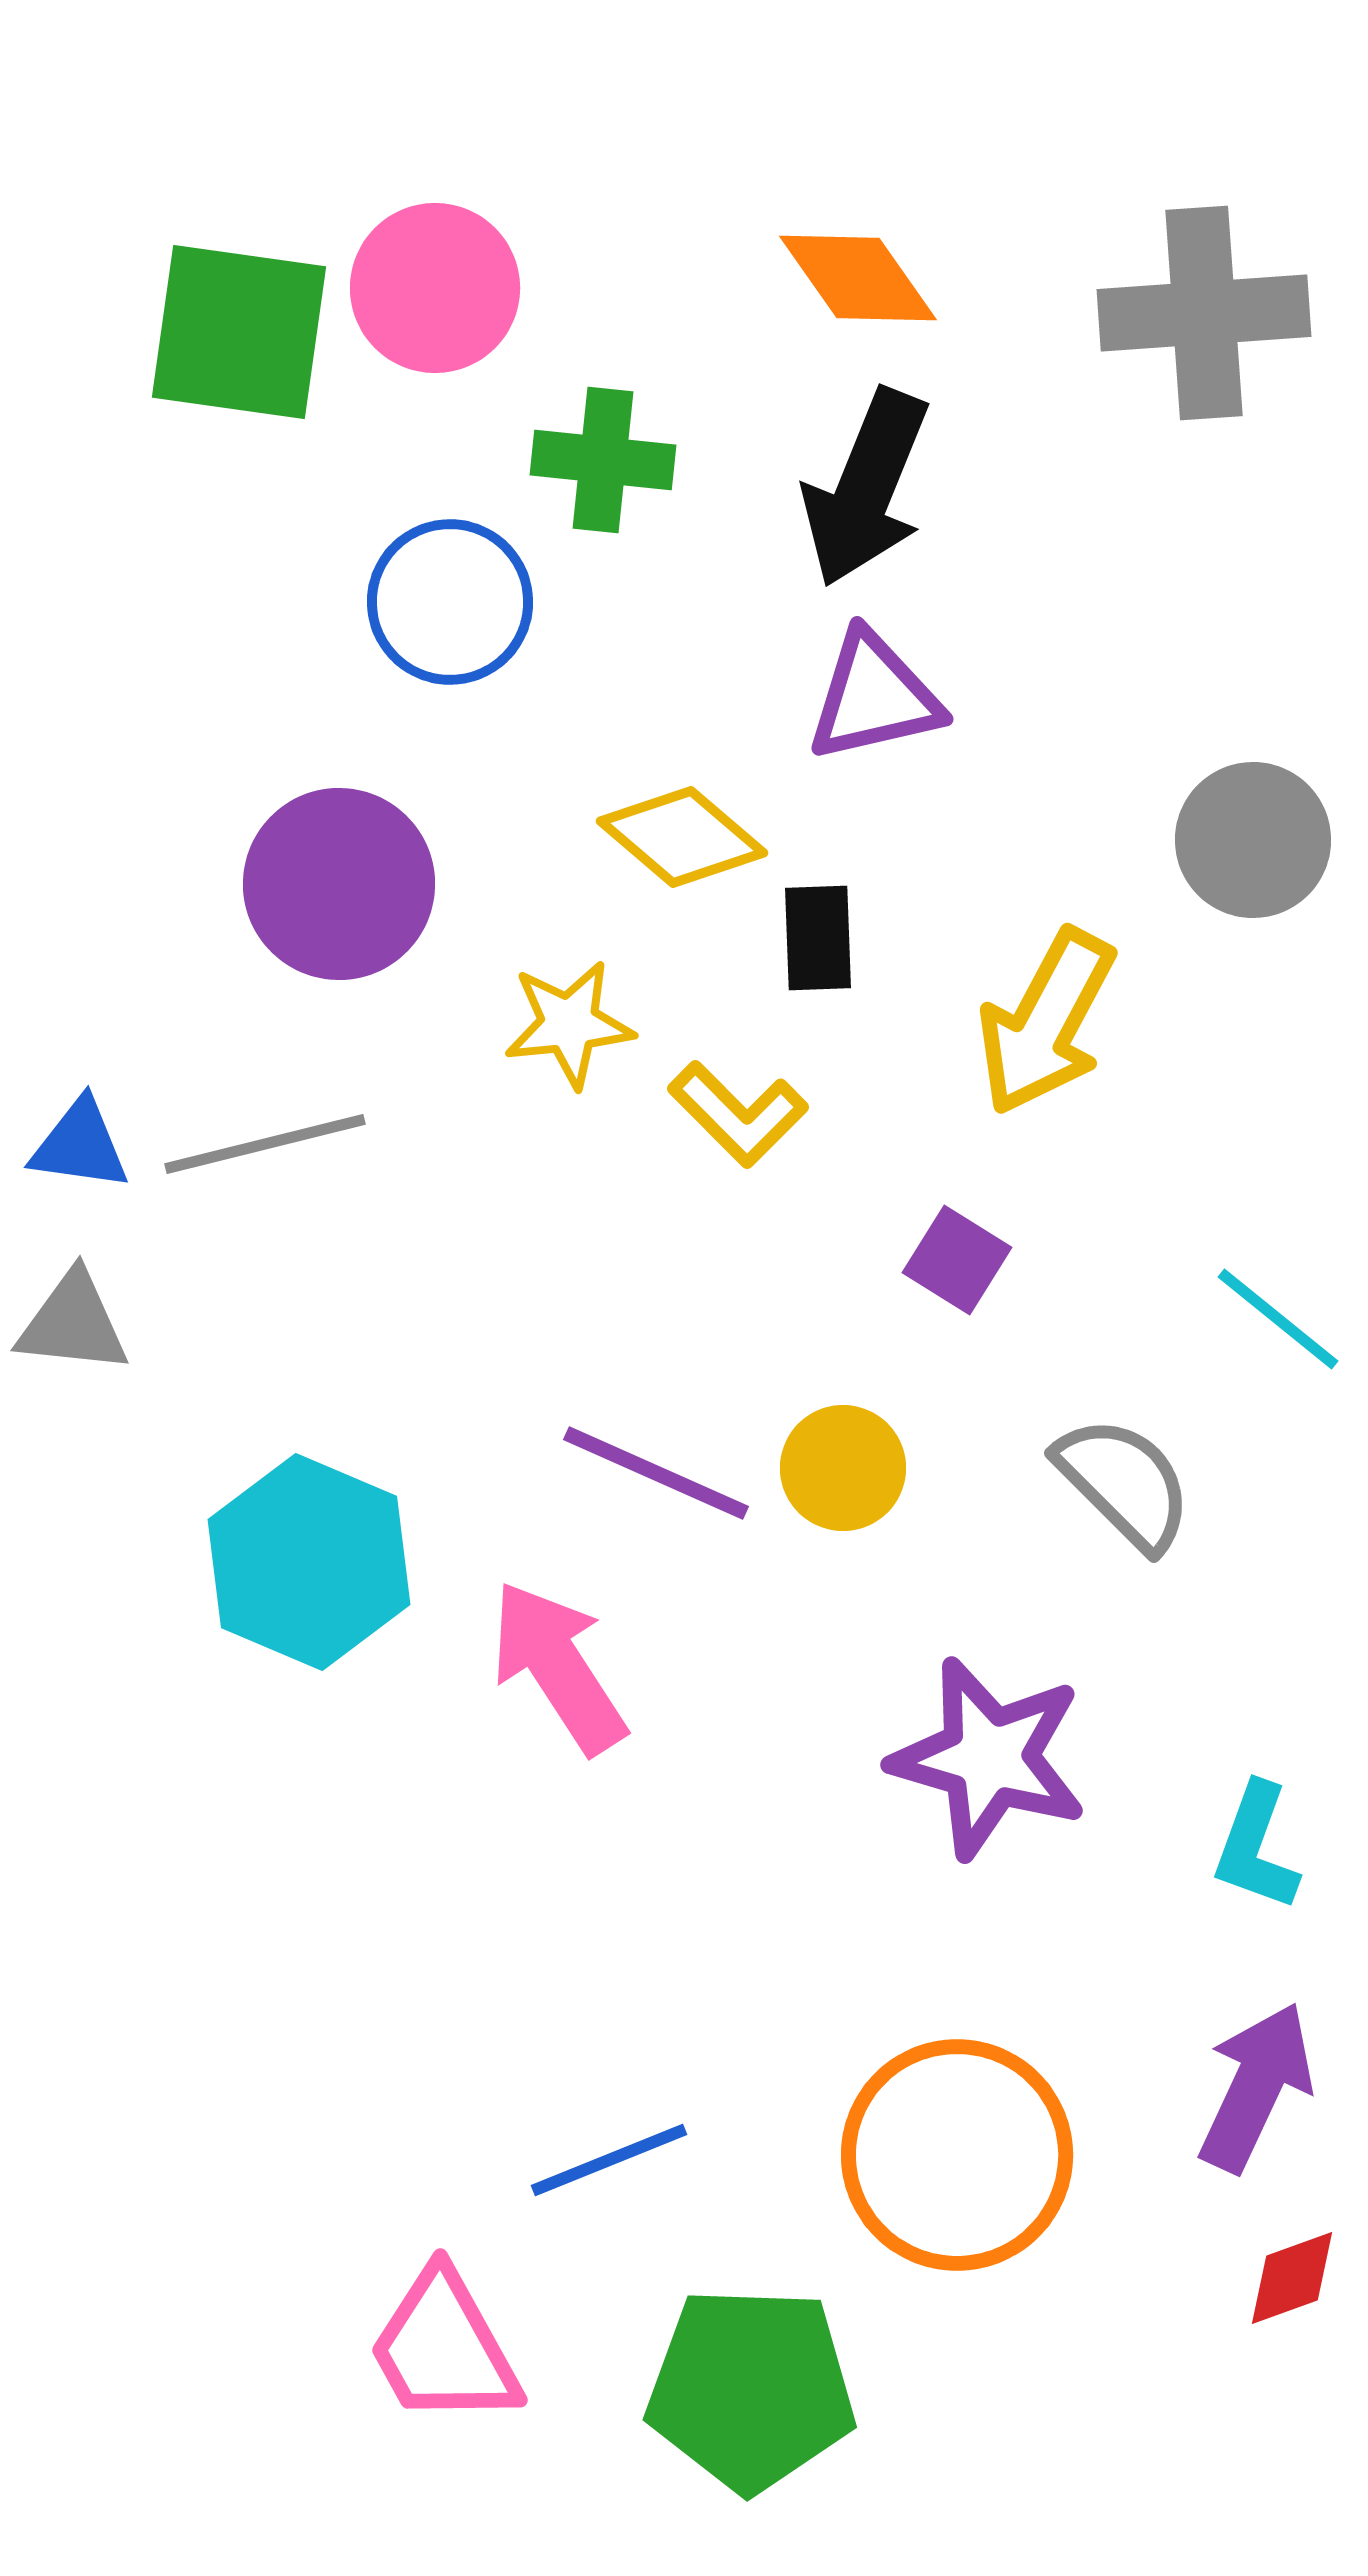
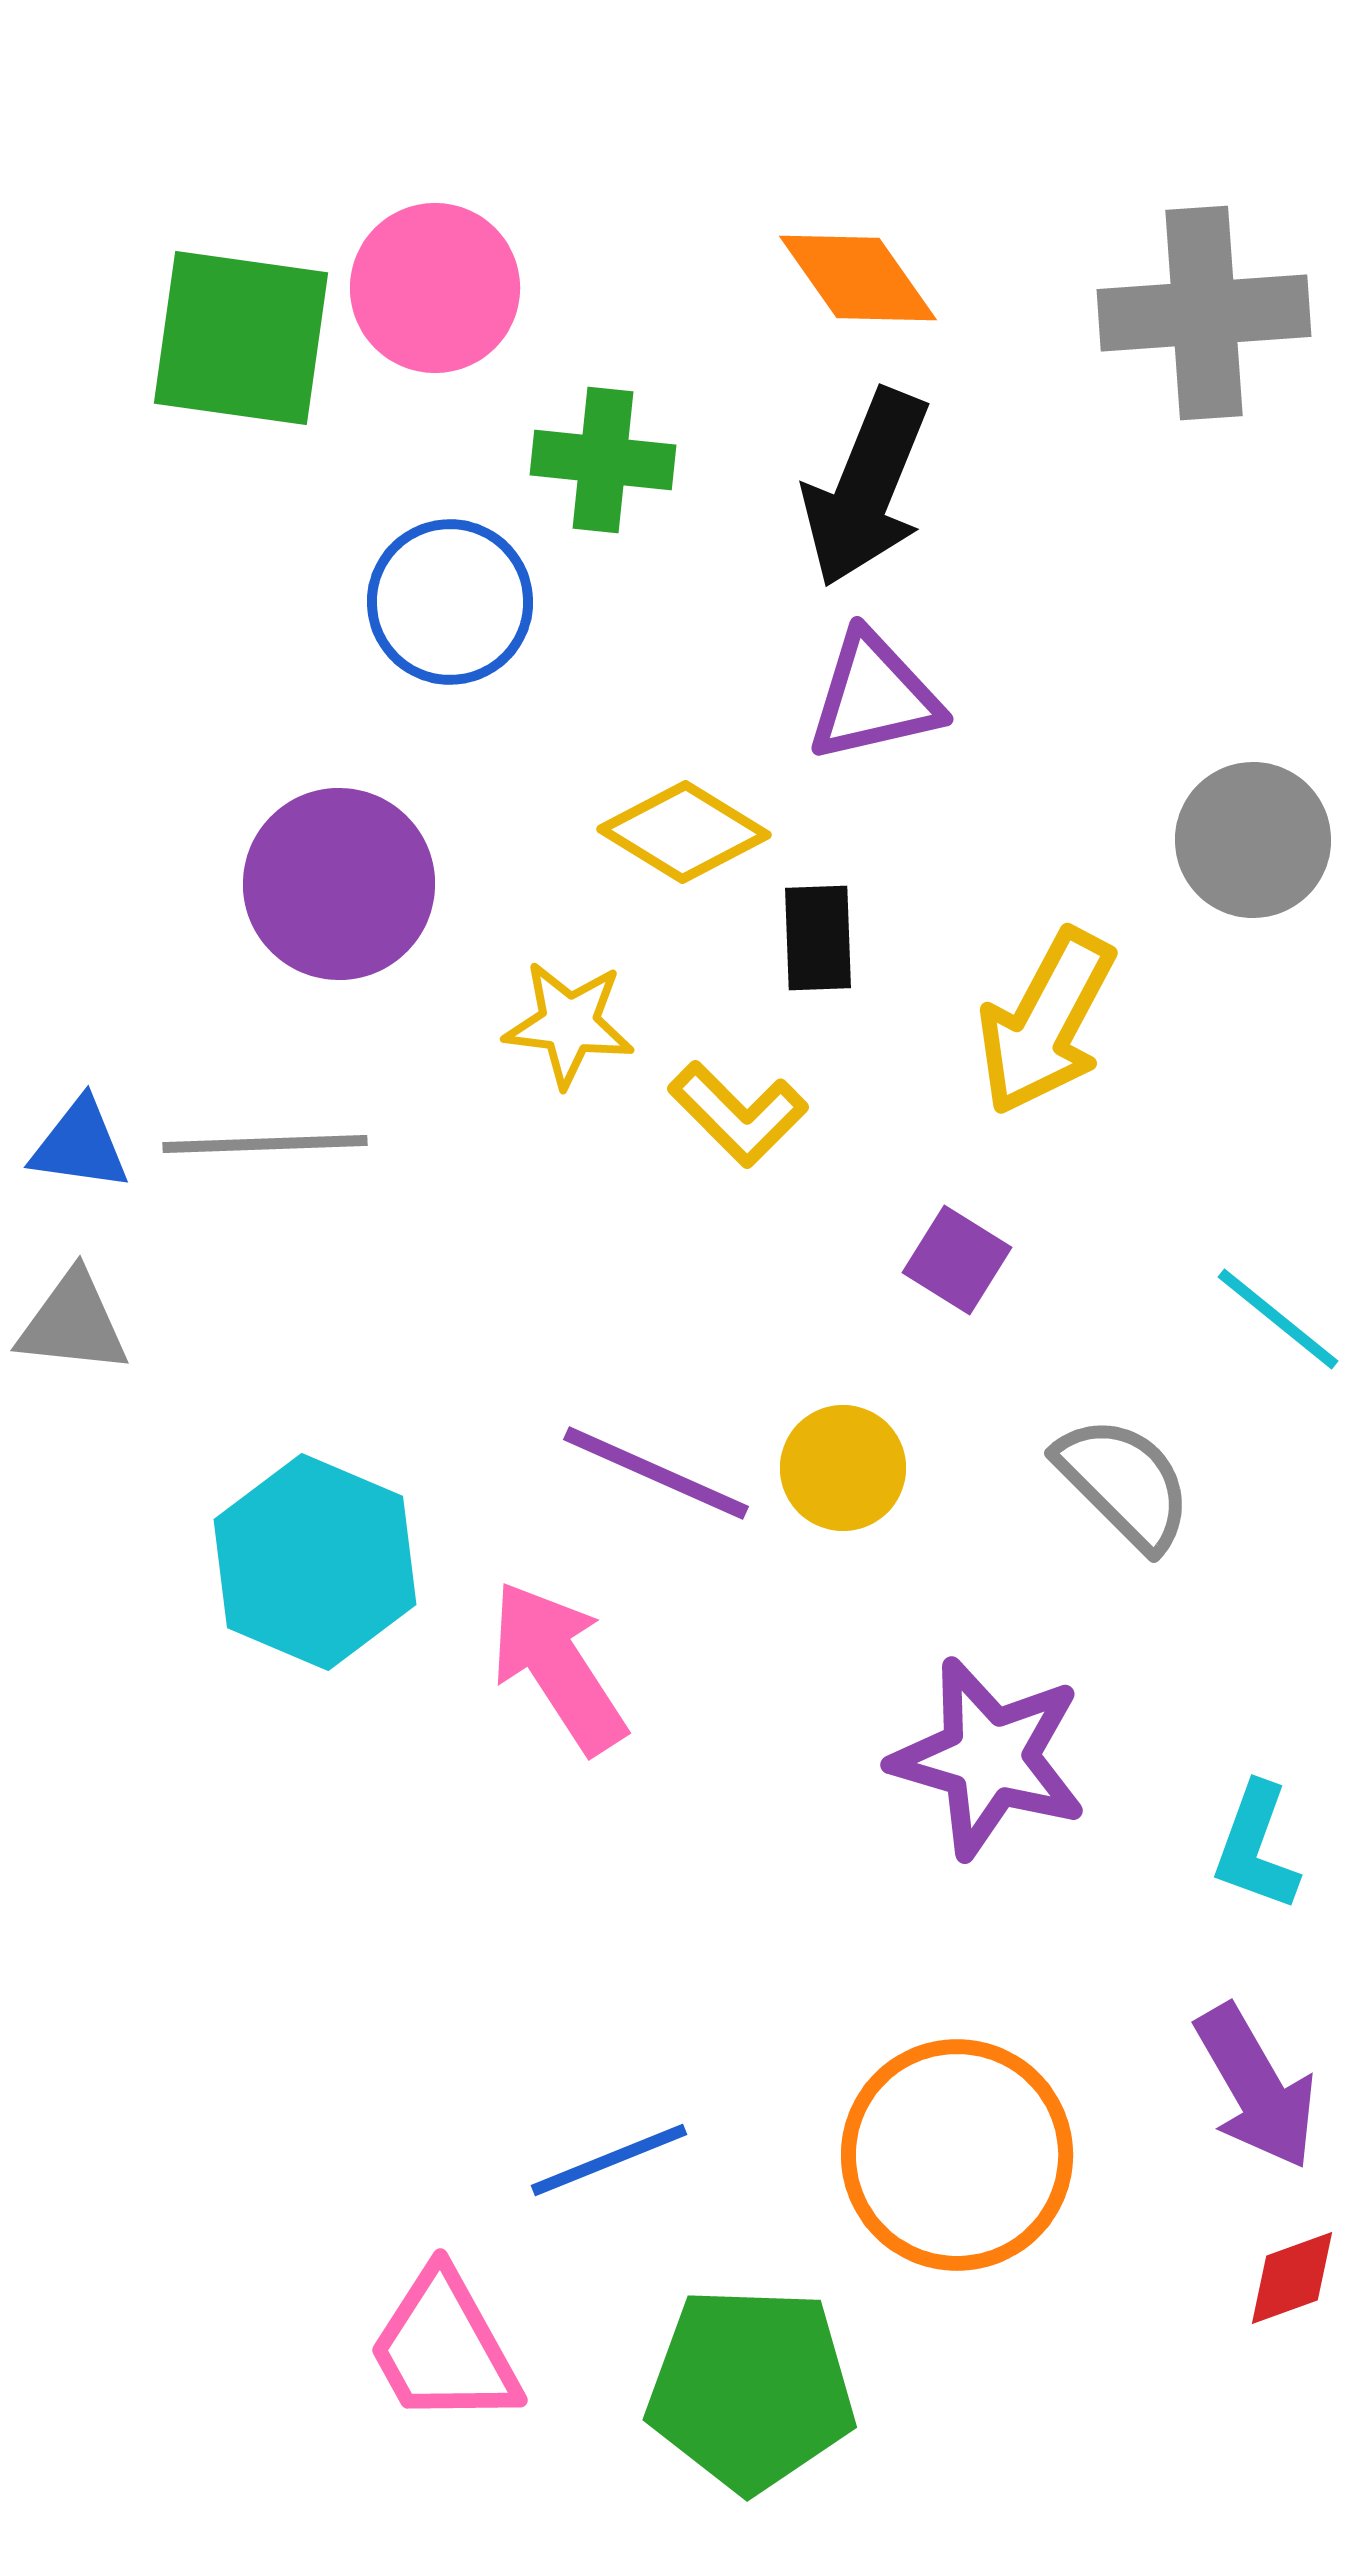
green square: moved 2 px right, 6 px down
yellow diamond: moved 2 px right, 5 px up; rotated 9 degrees counterclockwise
yellow star: rotated 13 degrees clockwise
gray line: rotated 12 degrees clockwise
cyan hexagon: moved 6 px right
purple arrow: rotated 125 degrees clockwise
